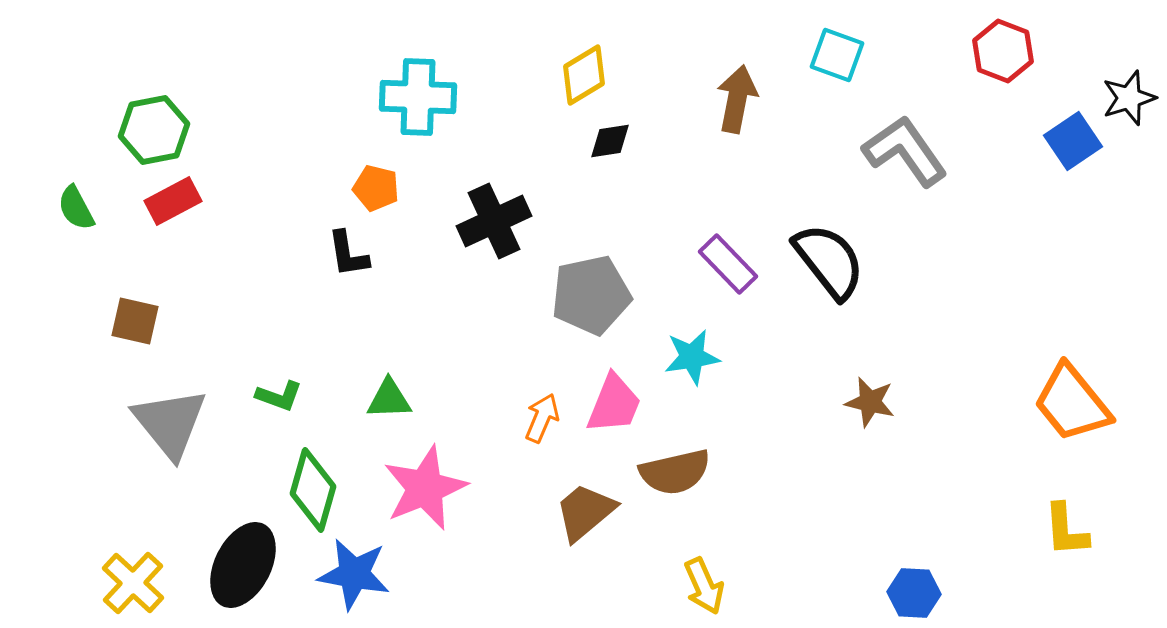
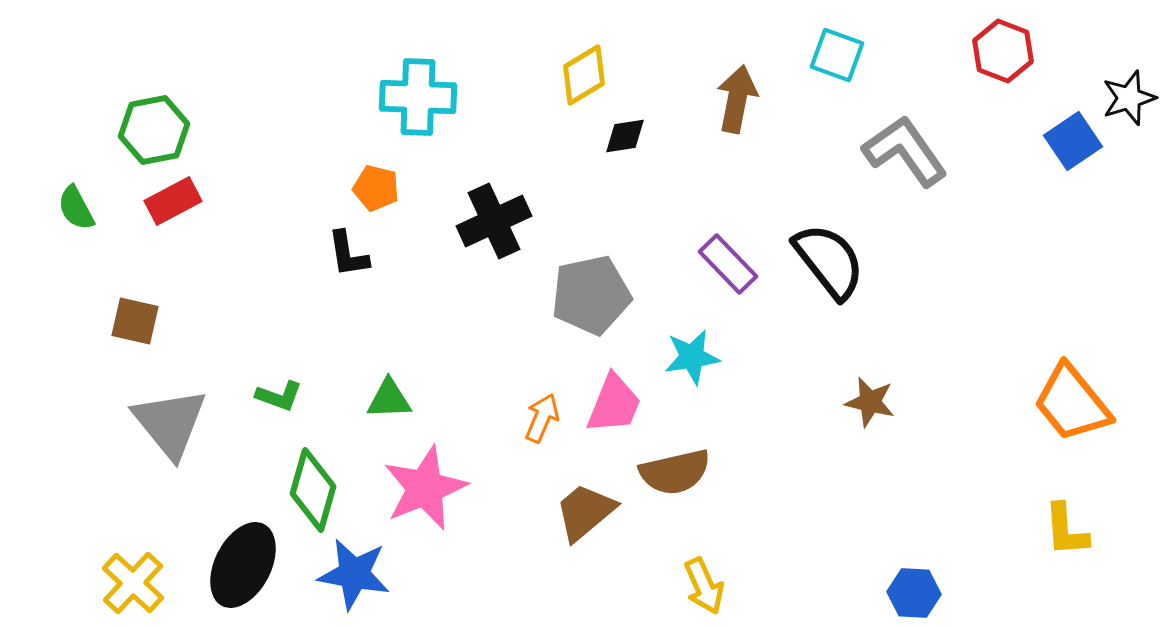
black diamond: moved 15 px right, 5 px up
